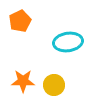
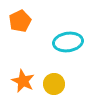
orange star: rotated 25 degrees clockwise
yellow circle: moved 1 px up
